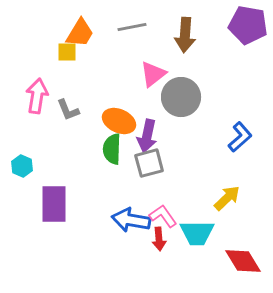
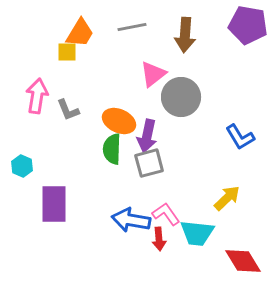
blue L-shape: rotated 100 degrees clockwise
pink L-shape: moved 3 px right, 2 px up
cyan trapezoid: rotated 6 degrees clockwise
